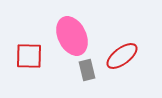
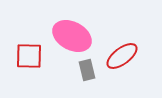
pink ellipse: rotated 36 degrees counterclockwise
